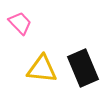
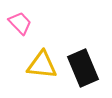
yellow triangle: moved 4 px up
